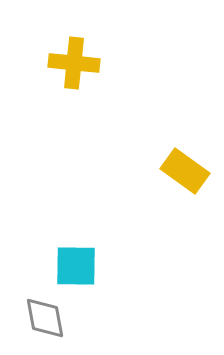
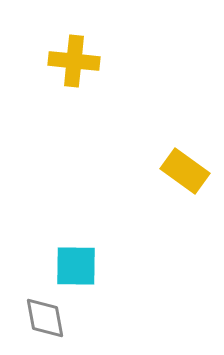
yellow cross: moved 2 px up
